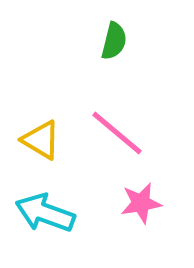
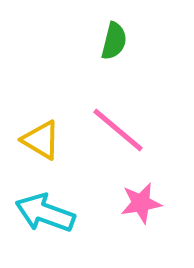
pink line: moved 1 px right, 3 px up
